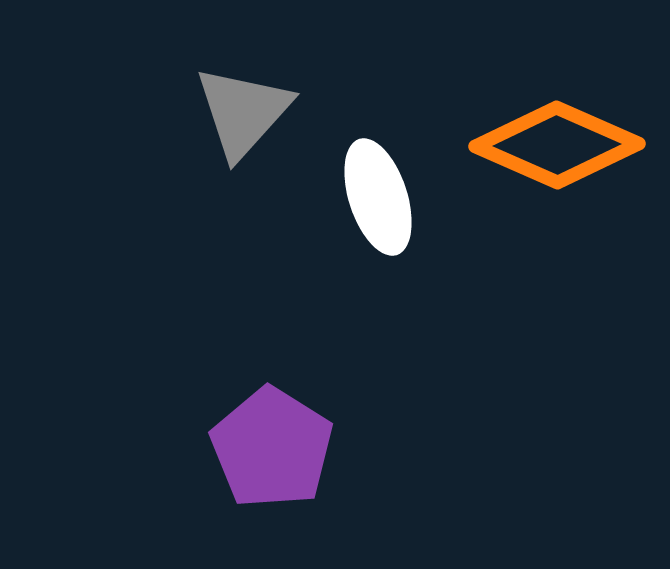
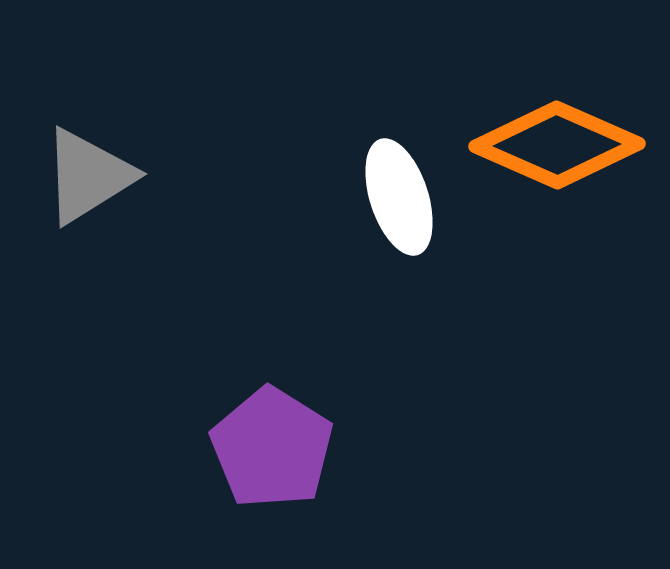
gray triangle: moved 155 px left, 64 px down; rotated 16 degrees clockwise
white ellipse: moved 21 px right
